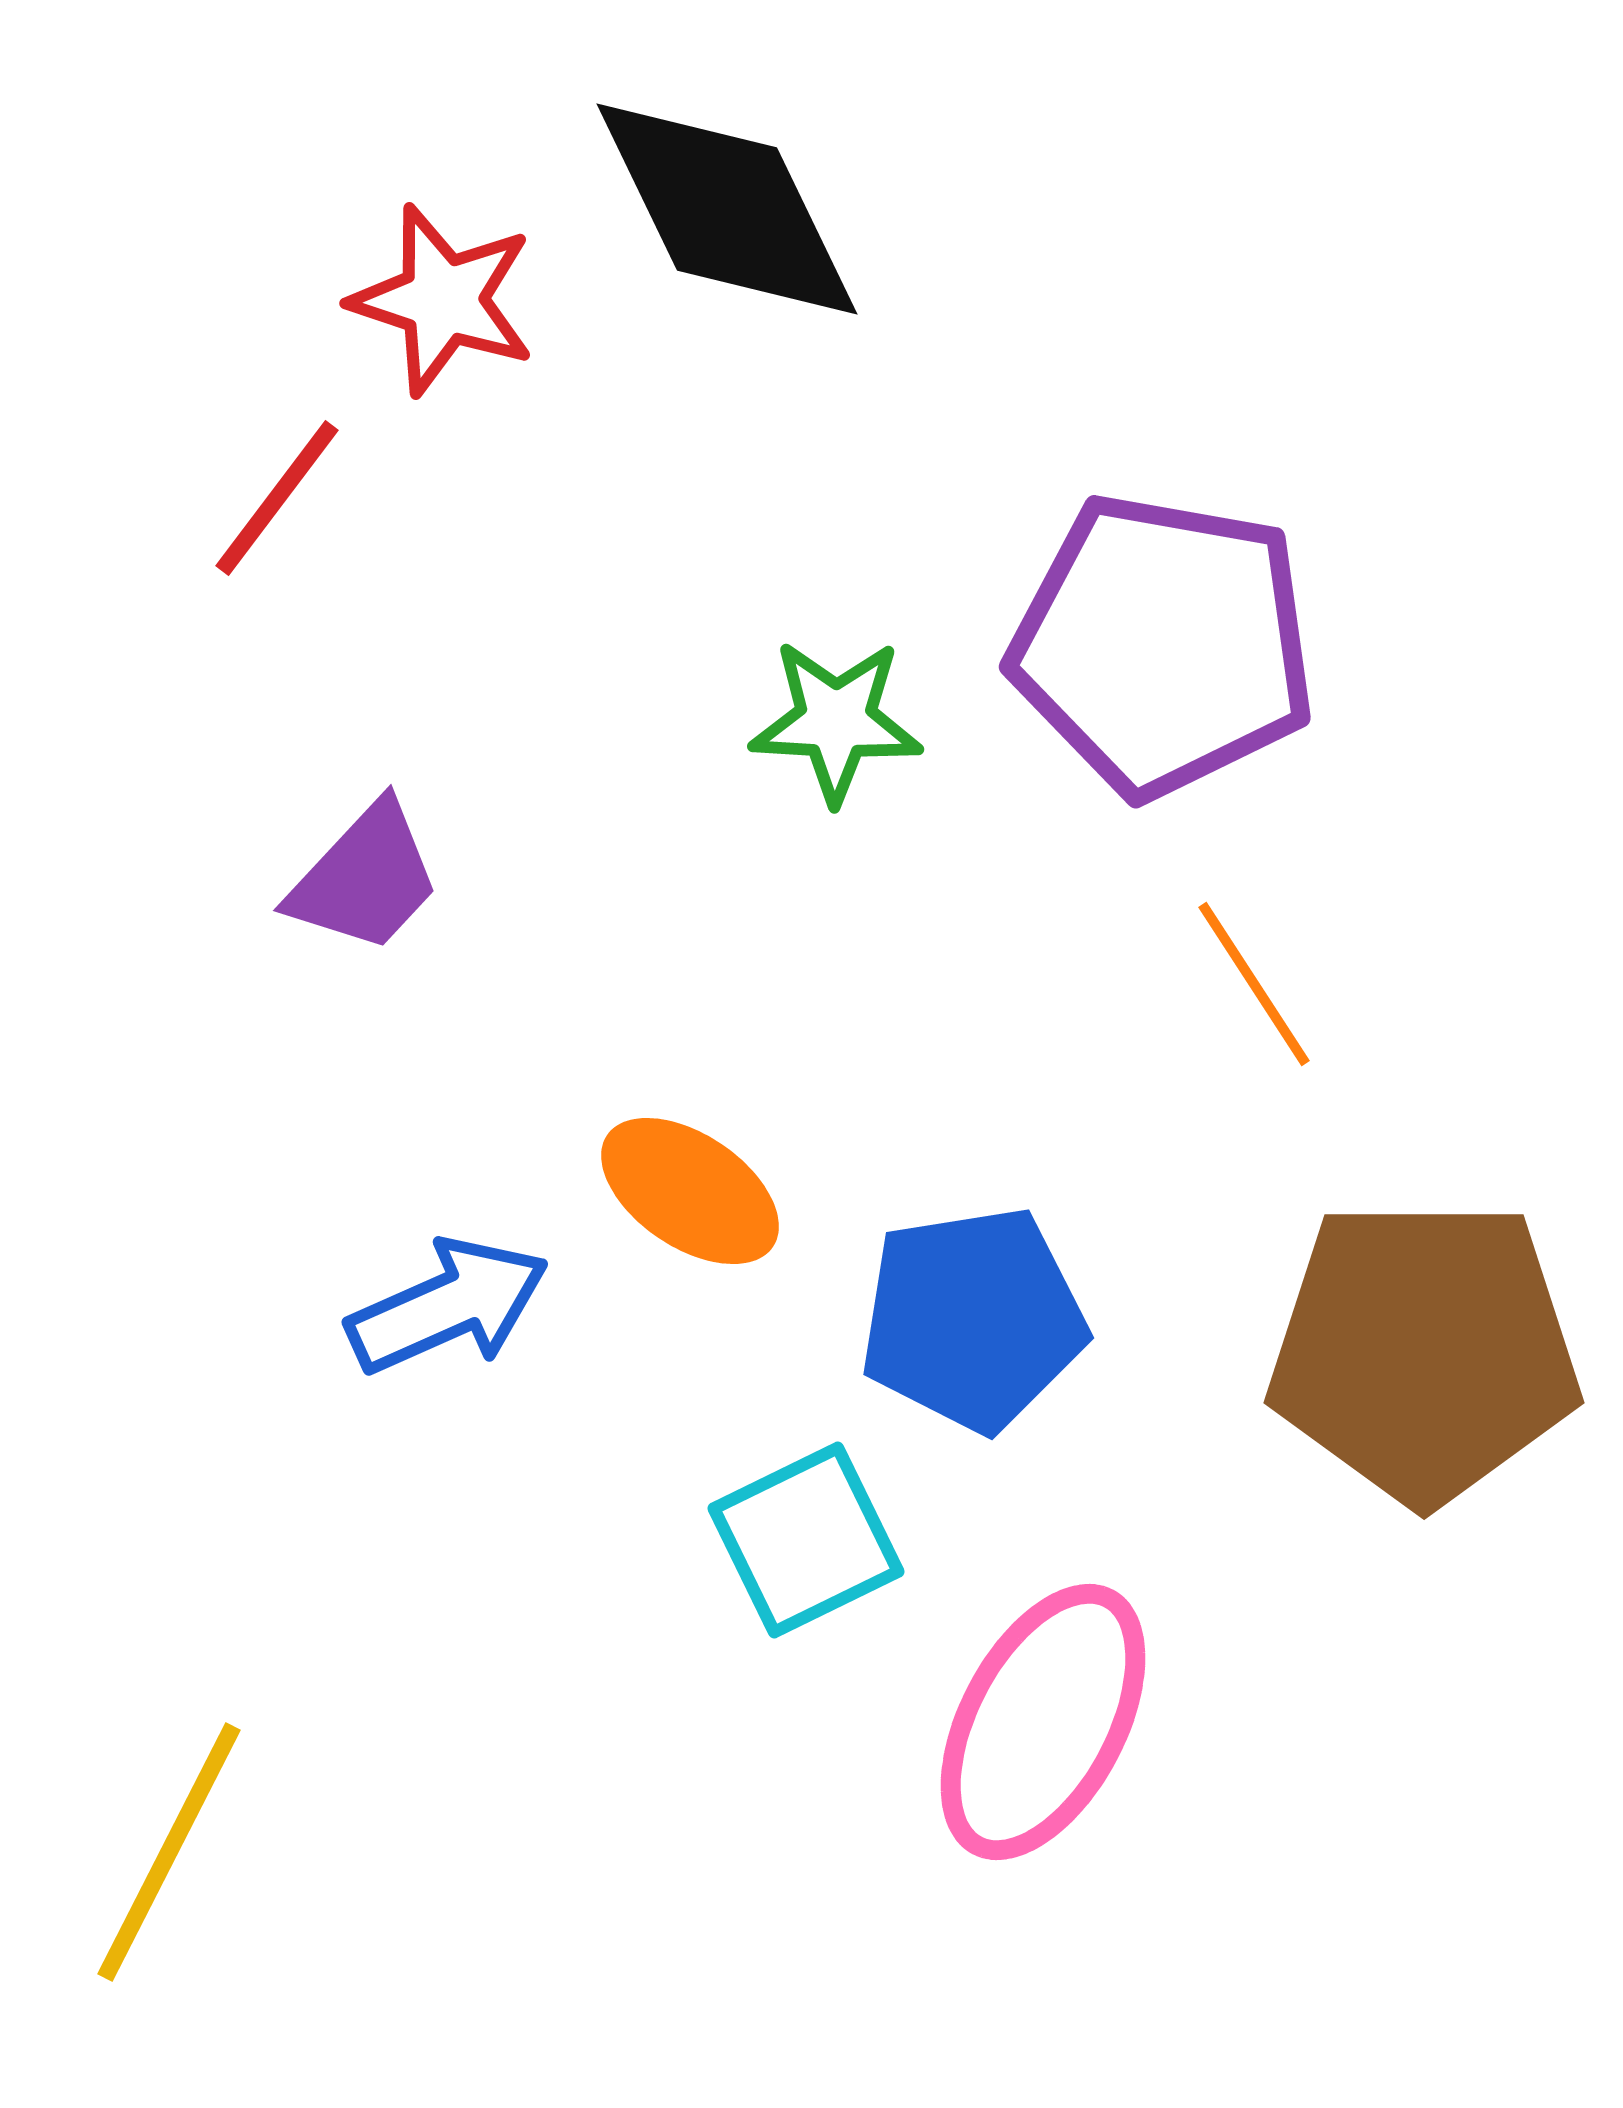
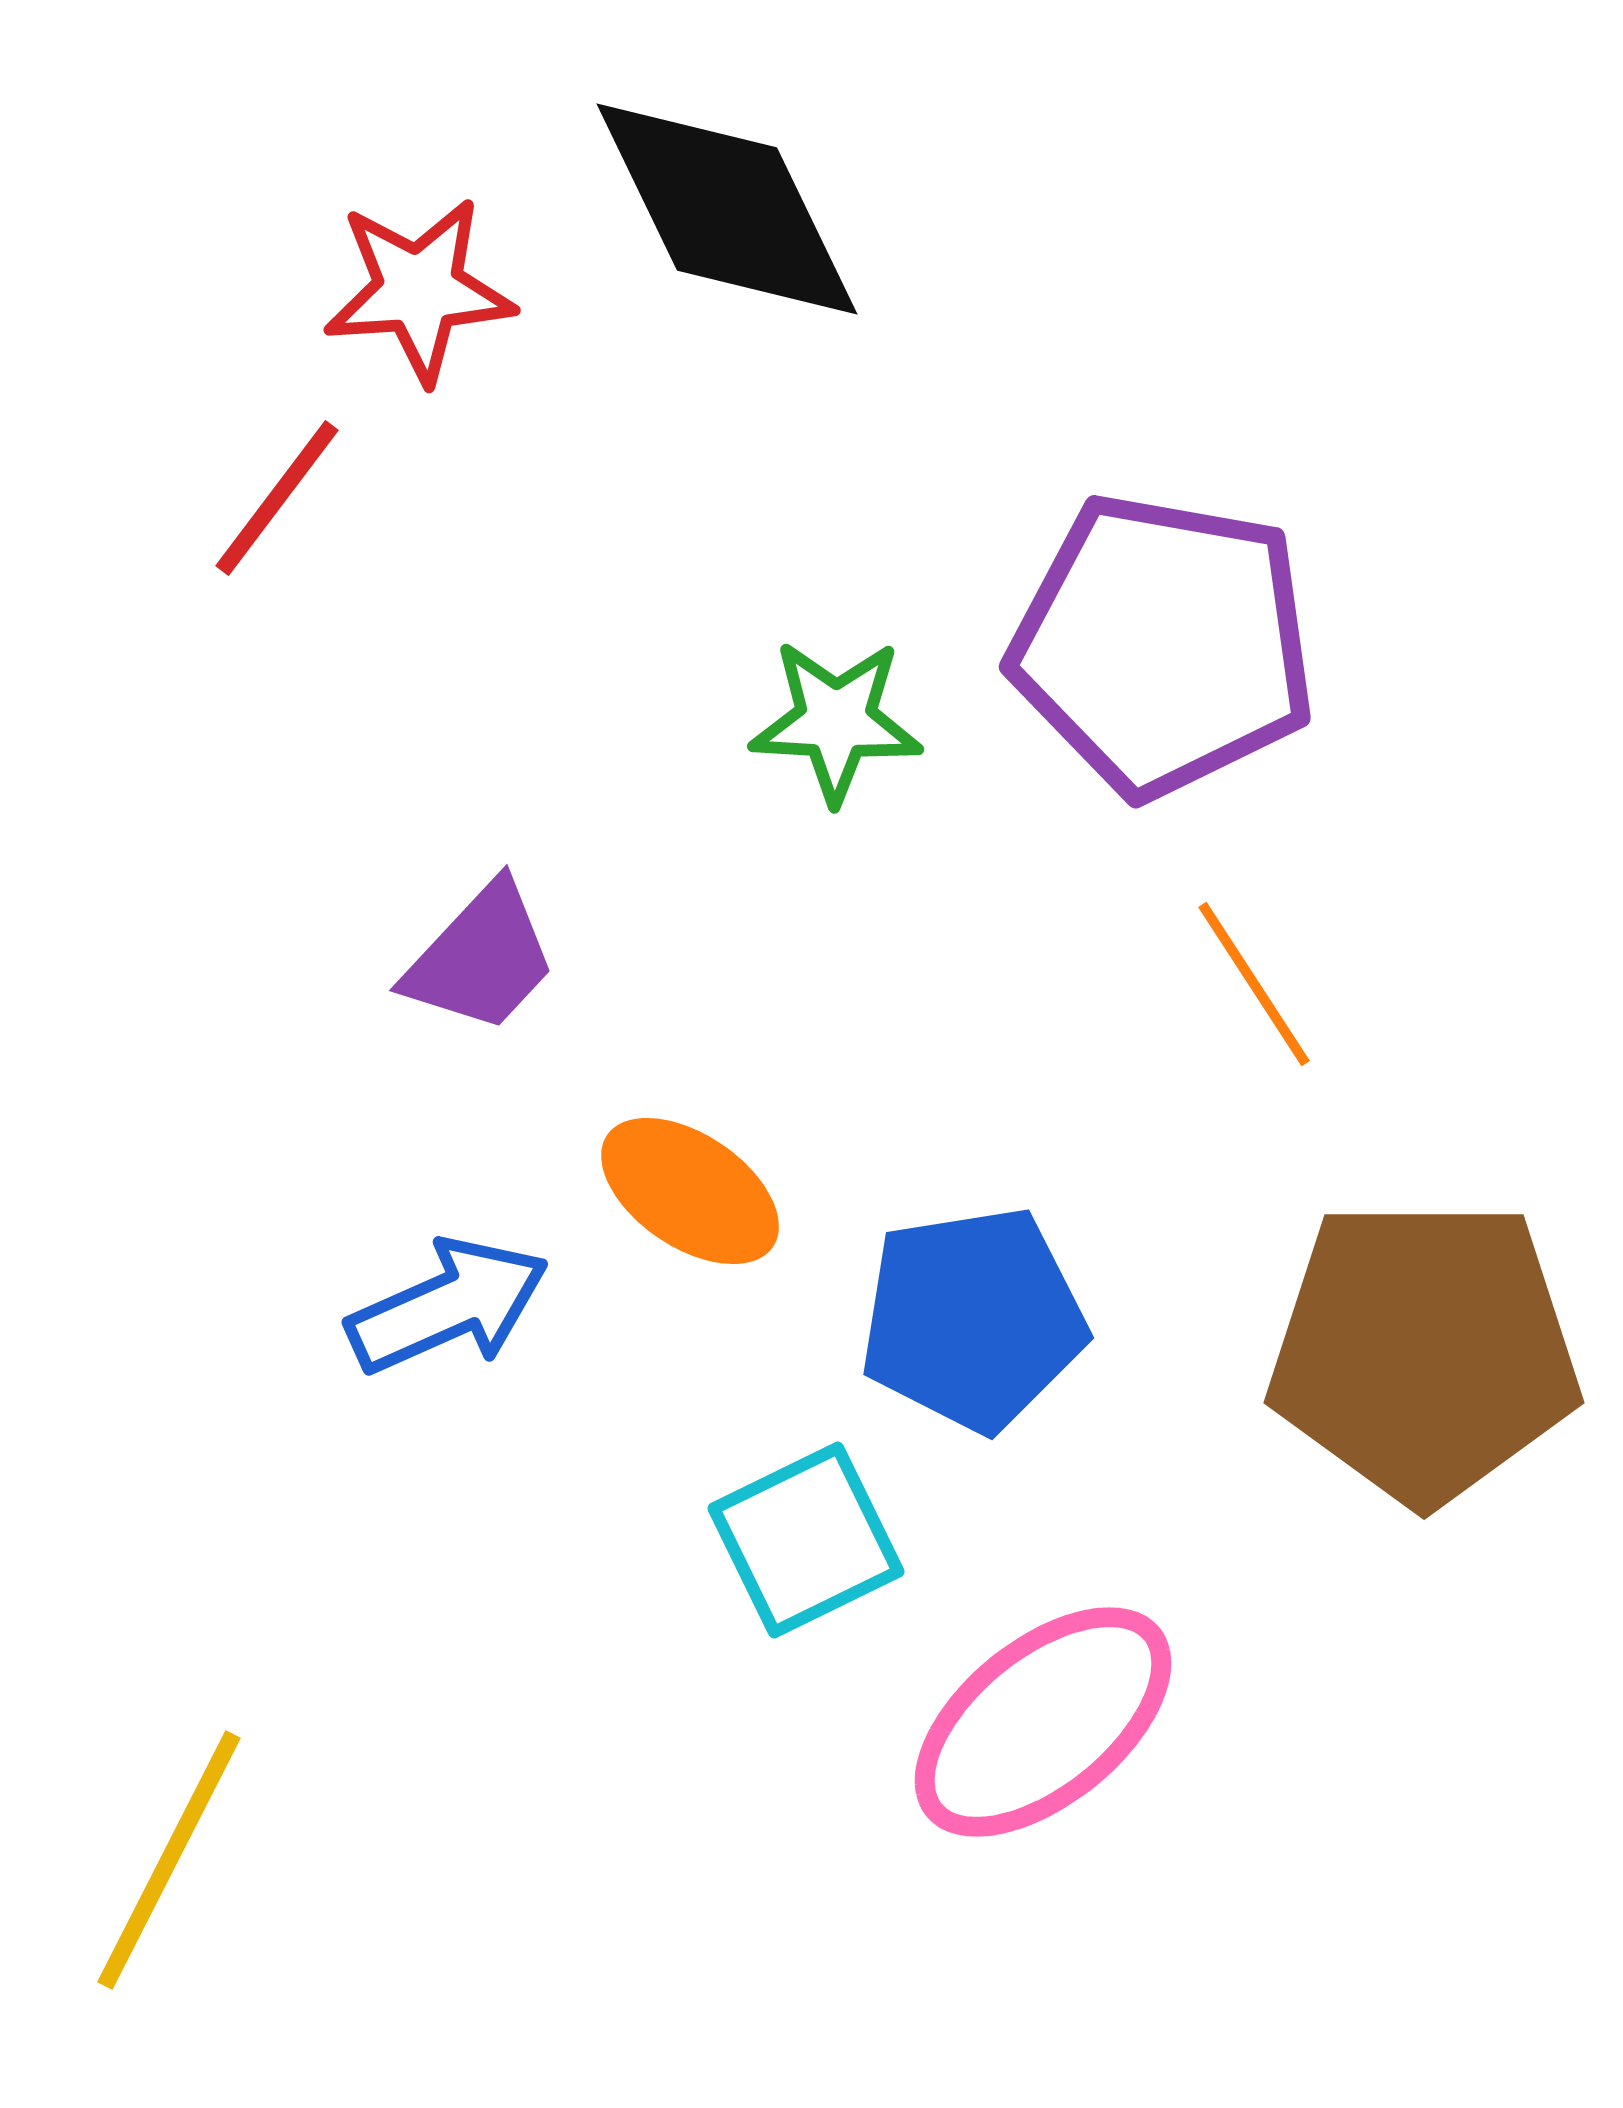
red star: moved 24 px left, 10 px up; rotated 22 degrees counterclockwise
purple trapezoid: moved 116 px right, 80 px down
pink ellipse: rotated 23 degrees clockwise
yellow line: moved 8 px down
